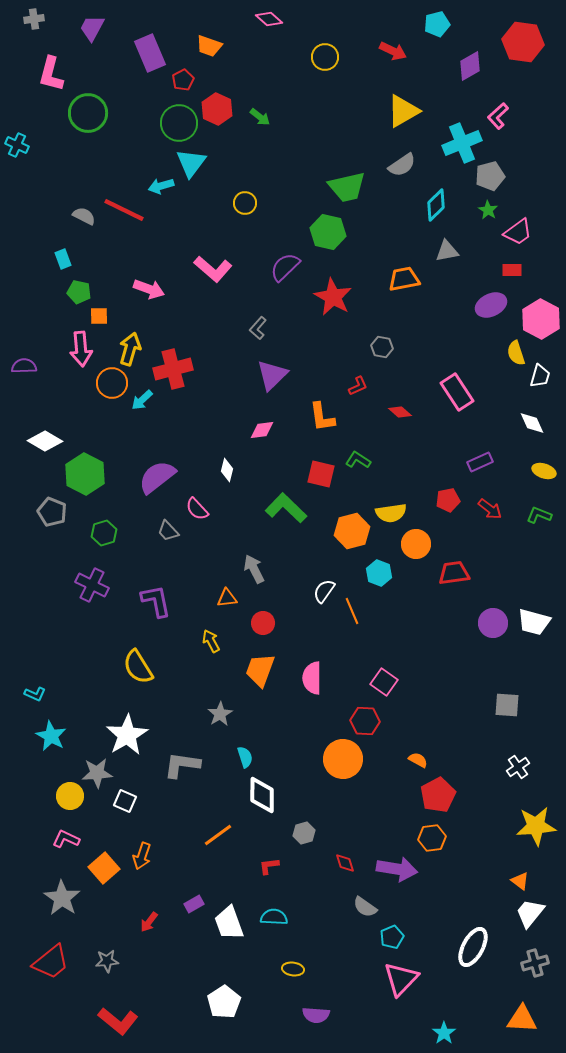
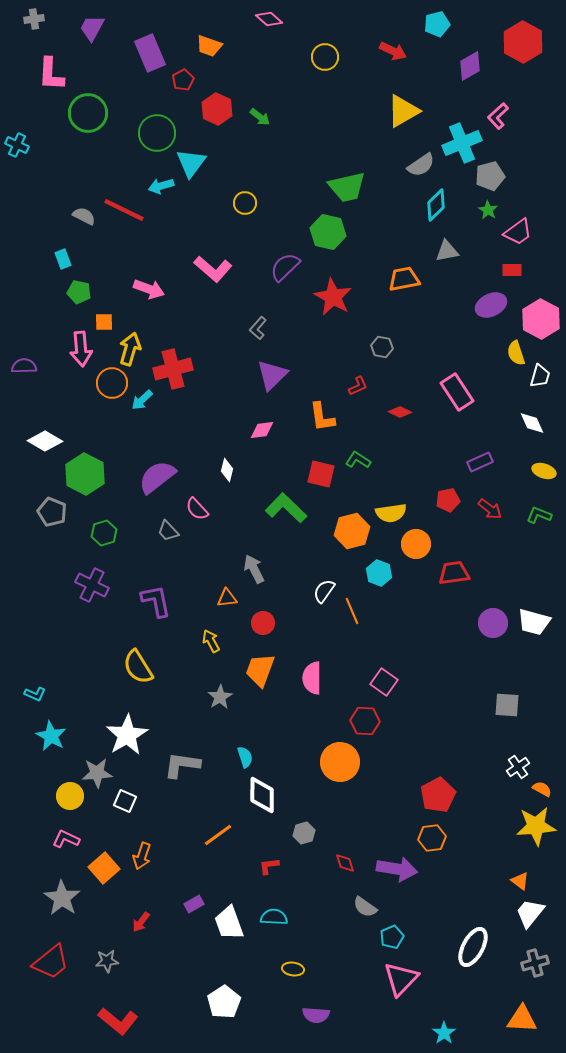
red hexagon at (523, 42): rotated 21 degrees clockwise
pink L-shape at (51, 74): rotated 12 degrees counterclockwise
green circle at (179, 123): moved 22 px left, 10 px down
gray semicircle at (402, 165): moved 19 px right
orange square at (99, 316): moved 5 px right, 6 px down
red diamond at (400, 412): rotated 15 degrees counterclockwise
gray star at (220, 714): moved 17 px up
orange circle at (343, 759): moved 3 px left, 3 px down
orange semicircle at (418, 760): moved 124 px right, 29 px down
red arrow at (149, 922): moved 8 px left
